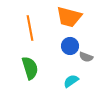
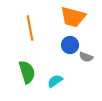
orange trapezoid: moved 4 px right
blue circle: moved 1 px up
green semicircle: moved 3 px left, 4 px down
cyan semicircle: moved 16 px left
